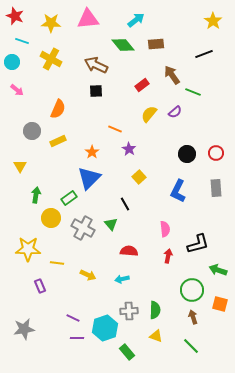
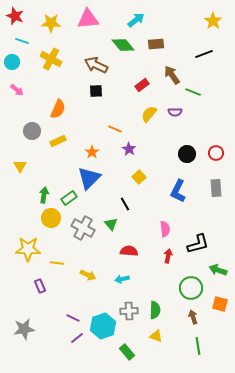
purple semicircle at (175, 112): rotated 40 degrees clockwise
green arrow at (36, 195): moved 8 px right
green circle at (192, 290): moved 1 px left, 2 px up
cyan hexagon at (105, 328): moved 2 px left, 2 px up
purple line at (77, 338): rotated 40 degrees counterclockwise
green line at (191, 346): moved 7 px right; rotated 36 degrees clockwise
